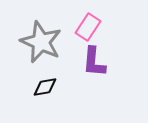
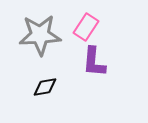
pink rectangle: moved 2 px left
gray star: moved 1 px left, 7 px up; rotated 27 degrees counterclockwise
